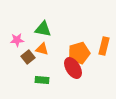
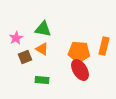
pink star: moved 1 px left, 2 px up; rotated 24 degrees counterclockwise
orange triangle: rotated 16 degrees clockwise
orange pentagon: moved 1 px up; rotated 20 degrees clockwise
brown square: moved 3 px left; rotated 16 degrees clockwise
red ellipse: moved 7 px right, 2 px down
